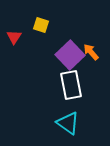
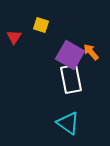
purple square: rotated 16 degrees counterclockwise
white rectangle: moved 6 px up
